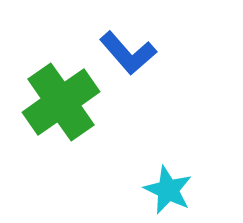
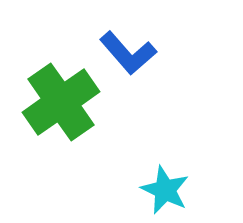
cyan star: moved 3 px left
